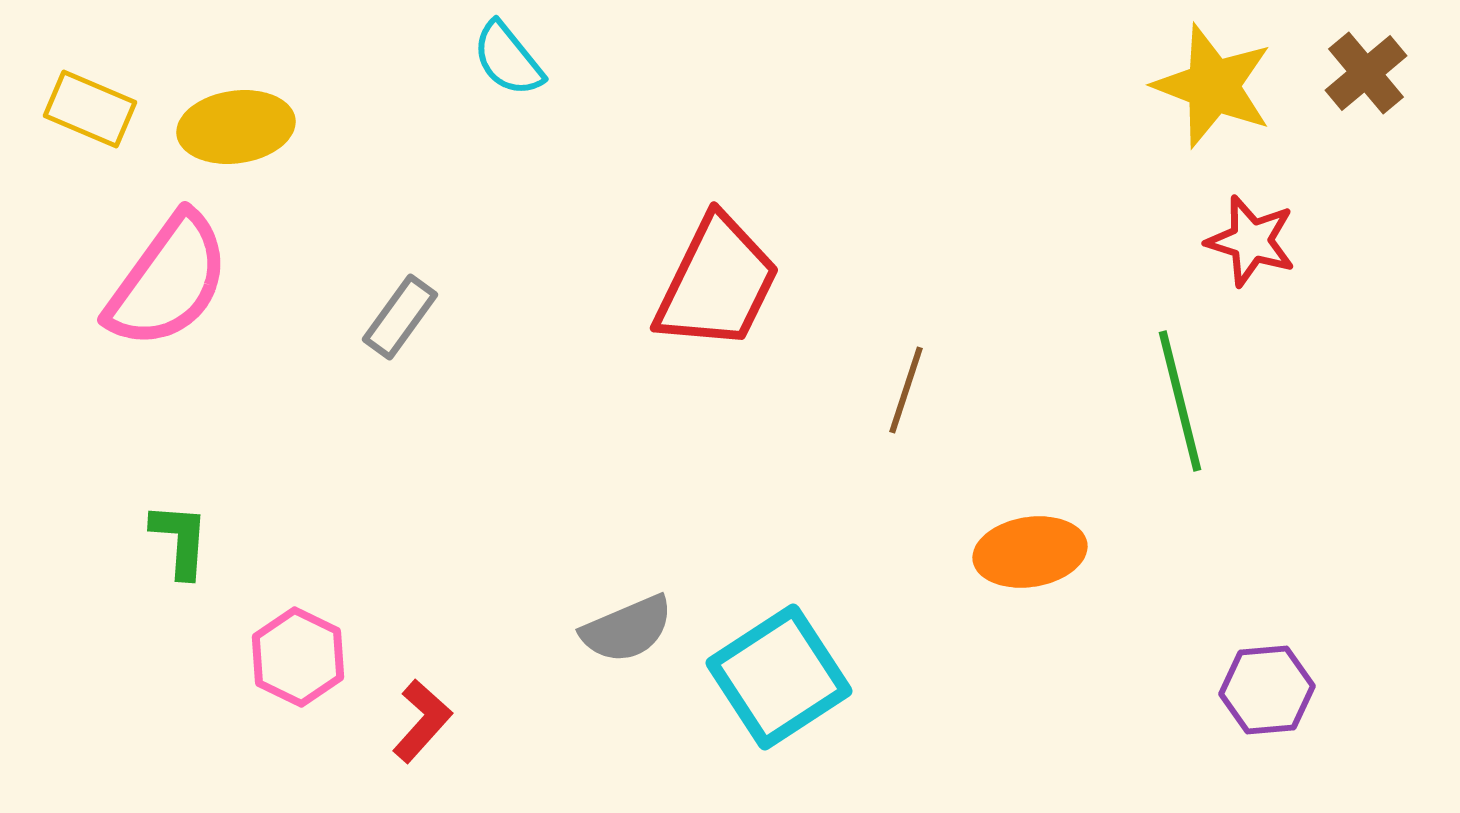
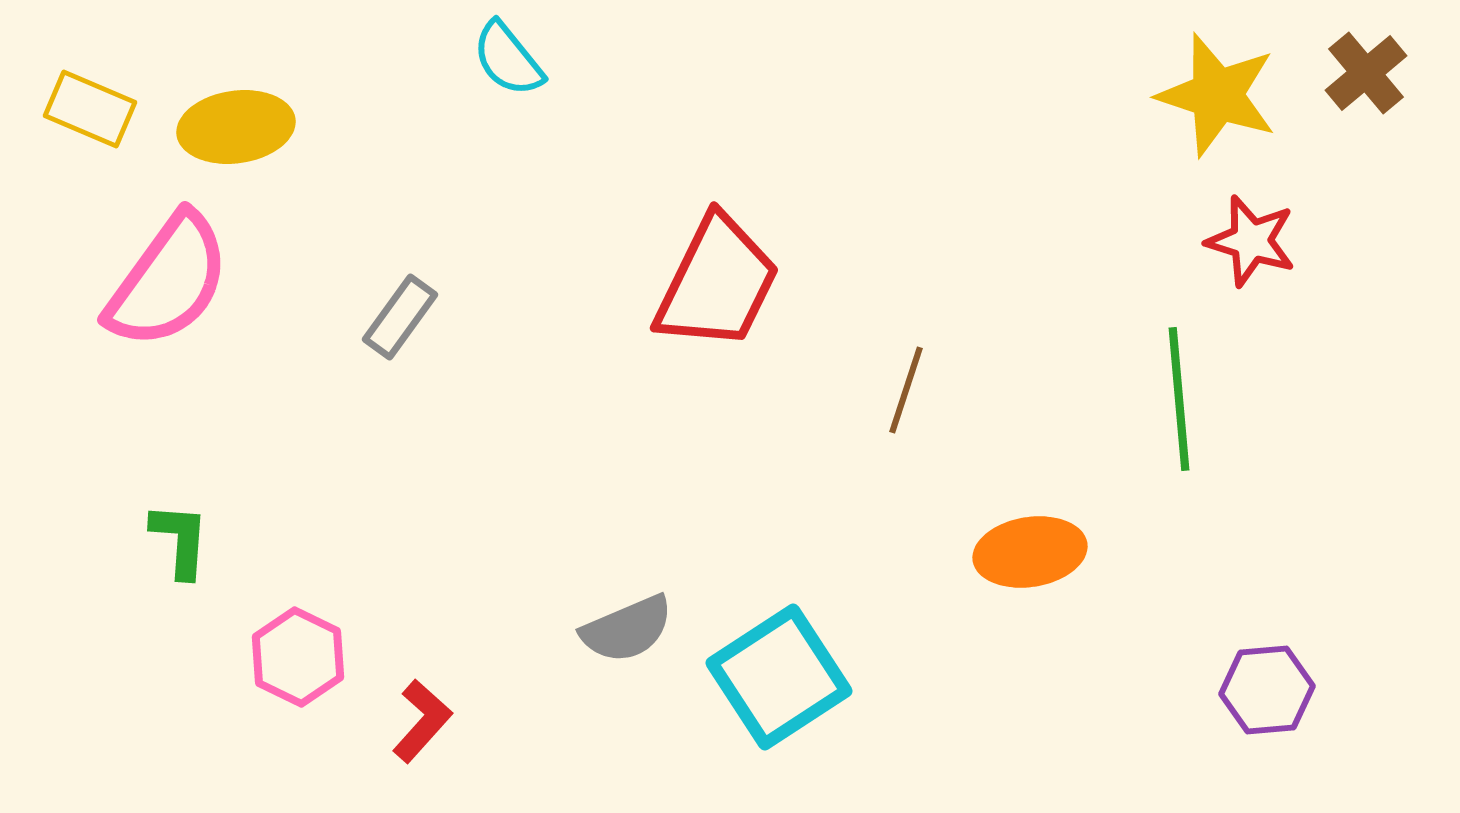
yellow star: moved 4 px right, 9 px down; rotated 3 degrees counterclockwise
green line: moved 1 px left, 2 px up; rotated 9 degrees clockwise
